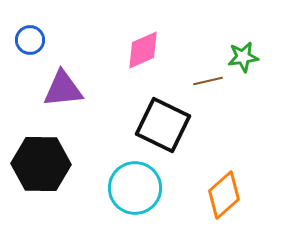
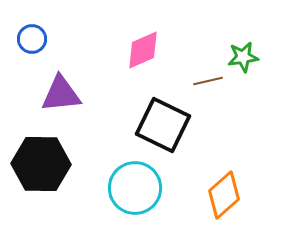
blue circle: moved 2 px right, 1 px up
purple triangle: moved 2 px left, 5 px down
